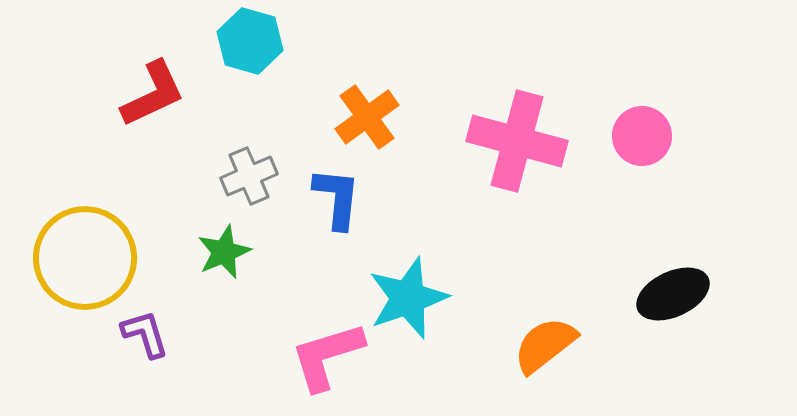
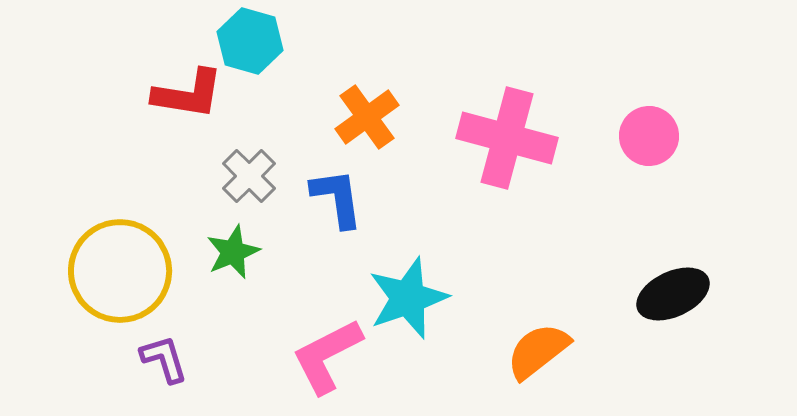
red L-shape: moved 35 px right; rotated 34 degrees clockwise
pink circle: moved 7 px right
pink cross: moved 10 px left, 3 px up
gray cross: rotated 22 degrees counterclockwise
blue L-shape: rotated 14 degrees counterclockwise
green star: moved 9 px right
yellow circle: moved 35 px right, 13 px down
purple L-shape: moved 19 px right, 25 px down
orange semicircle: moved 7 px left, 6 px down
pink L-shape: rotated 10 degrees counterclockwise
